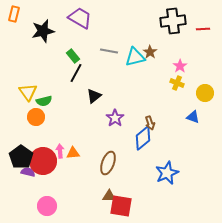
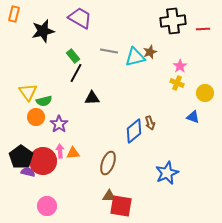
brown star: rotated 16 degrees clockwise
black triangle: moved 2 px left, 2 px down; rotated 35 degrees clockwise
purple star: moved 56 px left, 6 px down
blue diamond: moved 9 px left, 7 px up
